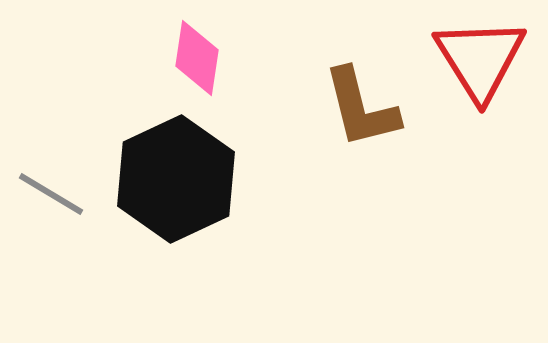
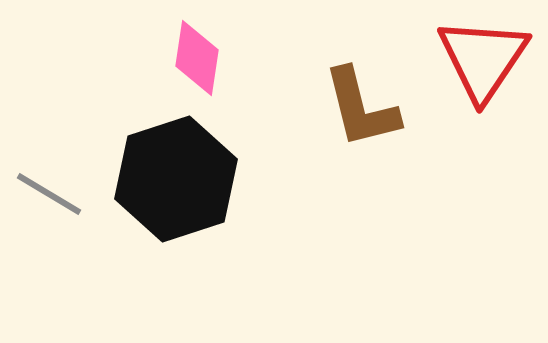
red triangle: moved 3 px right; rotated 6 degrees clockwise
black hexagon: rotated 7 degrees clockwise
gray line: moved 2 px left
